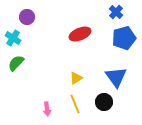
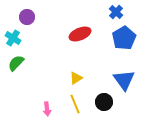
blue pentagon: rotated 15 degrees counterclockwise
blue triangle: moved 8 px right, 3 px down
